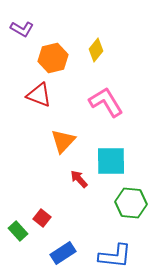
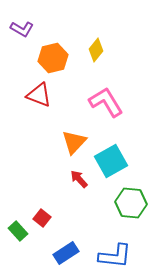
orange triangle: moved 11 px right, 1 px down
cyan square: rotated 28 degrees counterclockwise
blue rectangle: moved 3 px right
